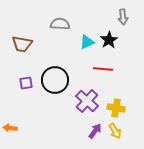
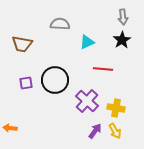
black star: moved 13 px right
